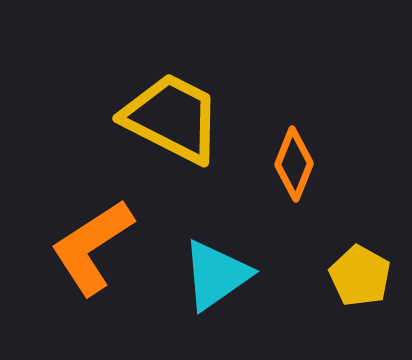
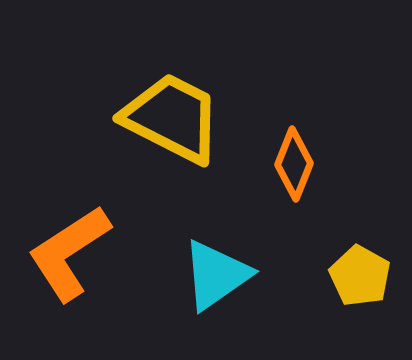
orange L-shape: moved 23 px left, 6 px down
